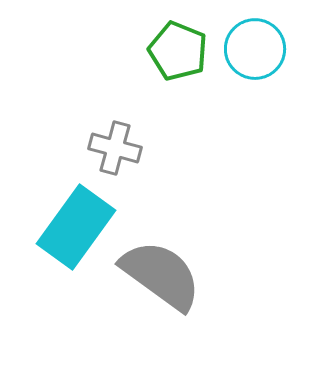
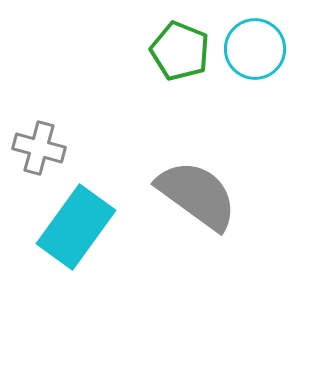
green pentagon: moved 2 px right
gray cross: moved 76 px left
gray semicircle: moved 36 px right, 80 px up
